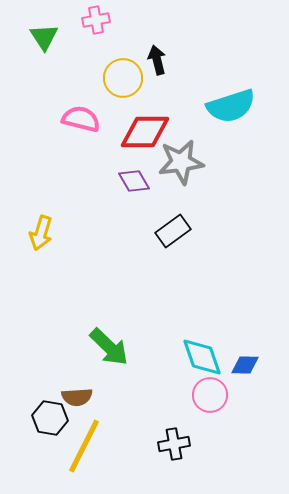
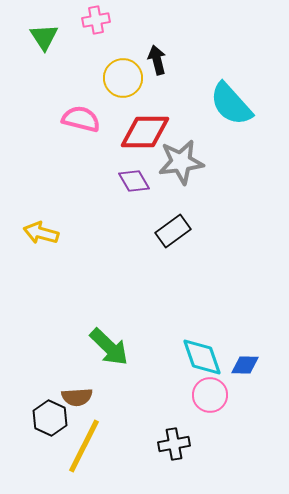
cyan semicircle: moved 2 px up; rotated 66 degrees clockwise
yellow arrow: rotated 88 degrees clockwise
black hexagon: rotated 16 degrees clockwise
